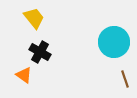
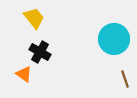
cyan circle: moved 3 px up
orange triangle: moved 1 px up
